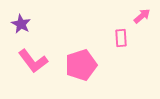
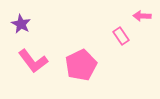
pink arrow: rotated 138 degrees counterclockwise
pink rectangle: moved 2 px up; rotated 30 degrees counterclockwise
pink pentagon: rotated 8 degrees counterclockwise
